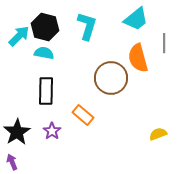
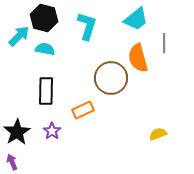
black hexagon: moved 1 px left, 9 px up
cyan semicircle: moved 1 px right, 4 px up
orange rectangle: moved 5 px up; rotated 65 degrees counterclockwise
